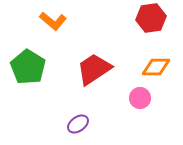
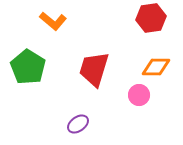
red trapezoid: rotated 39 degrees counterclockwise
pink circle: moved 1 px left, 3 px up
